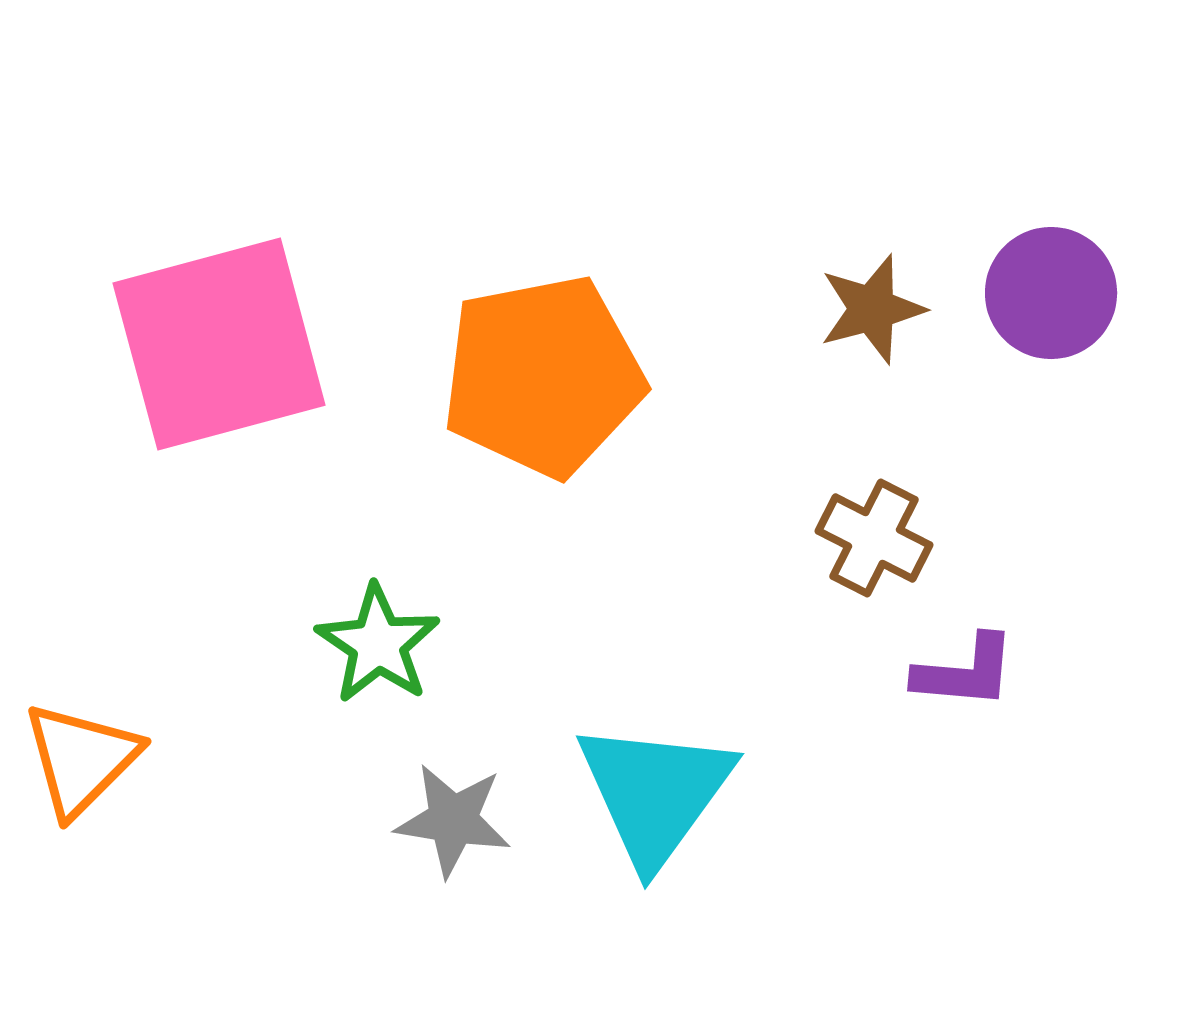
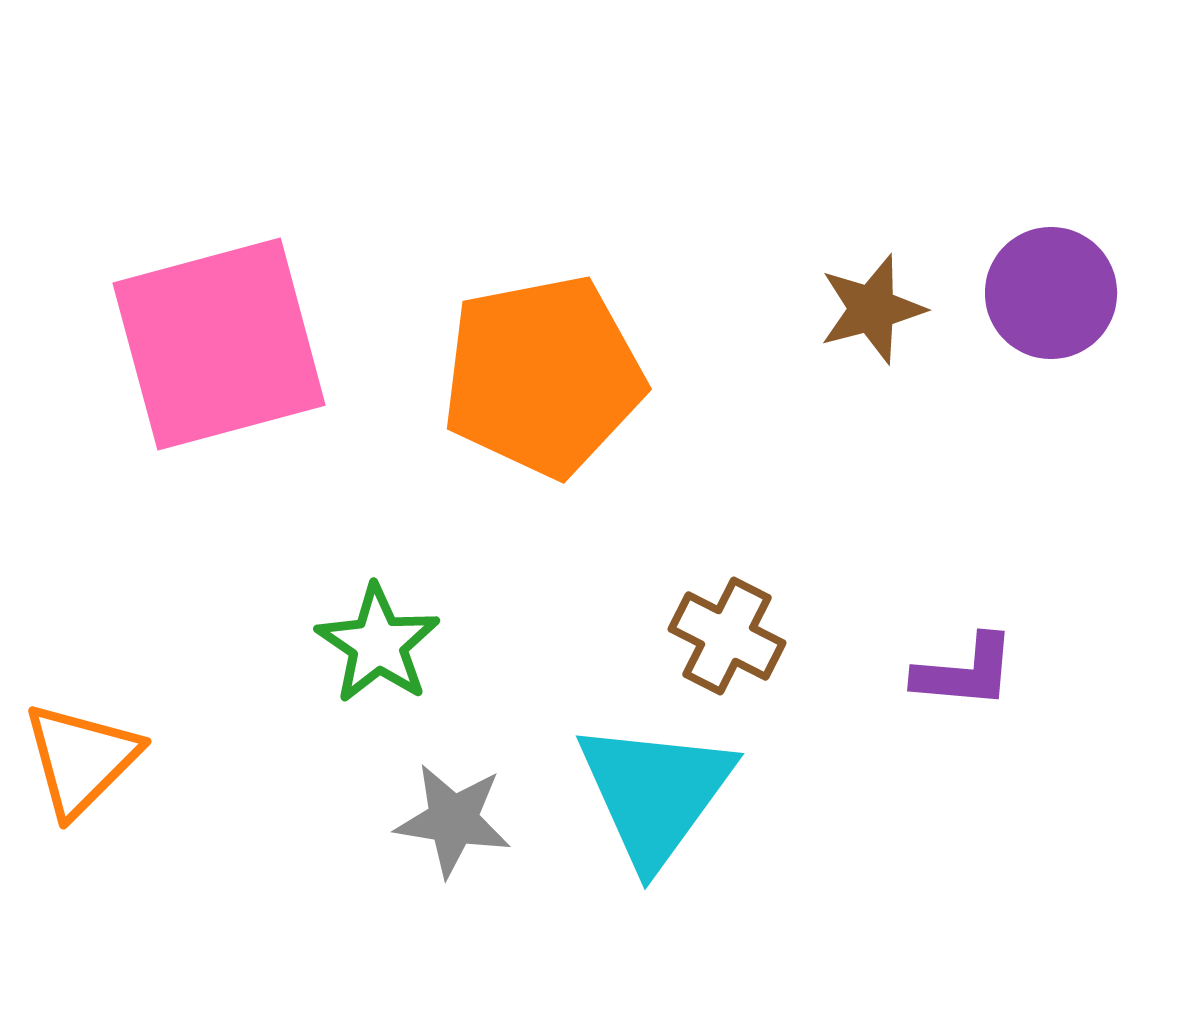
brown cross: moved 147 px left, 98 px down
